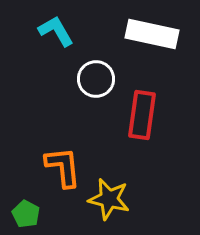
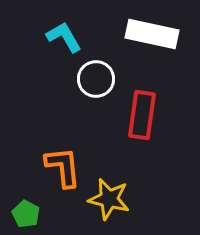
cyan L-shape: moved 8 px right, 6 px down
